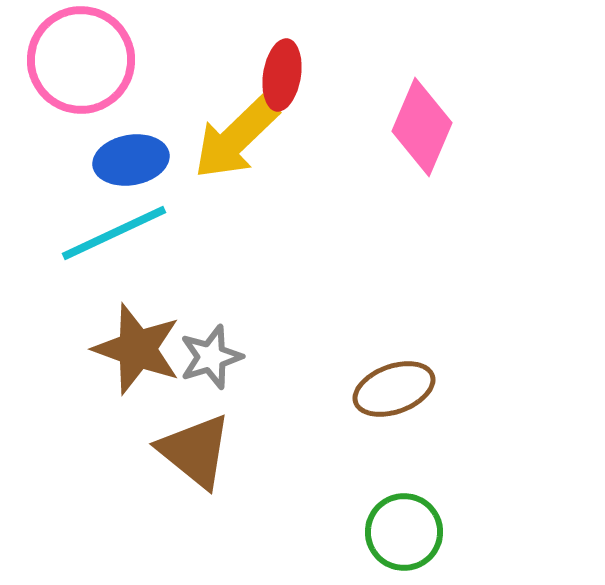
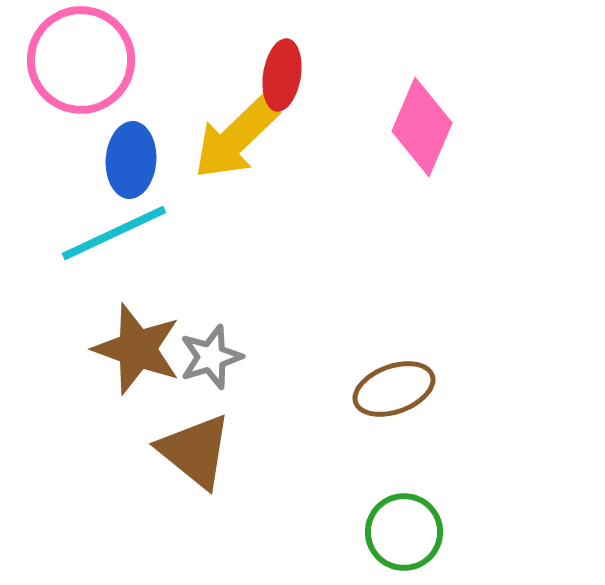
blue ellipse: rotated 76 degrees counterclockwise
